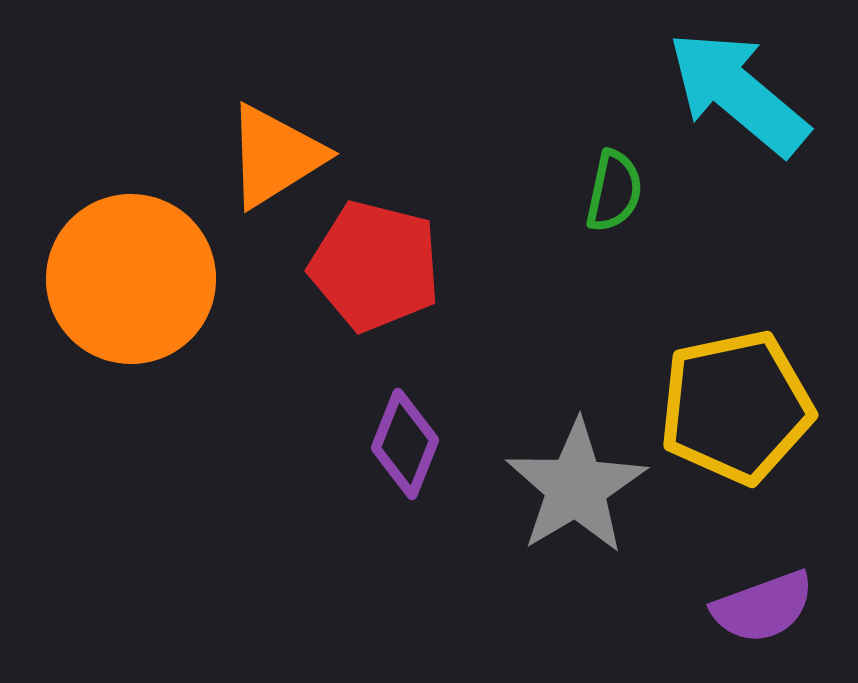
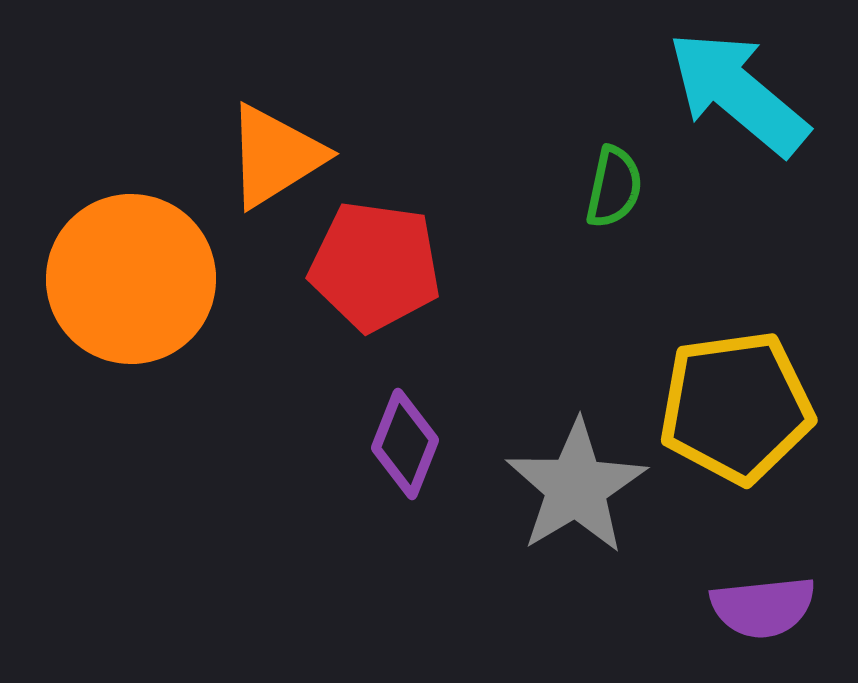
green semicircle: moved 4 px up
red pentagon: rotated 6 degrees counterclockwise
yellow pentagon: rotated 4 degrees clockwise
purple semicircle: rotated 14 degrees clockwise
